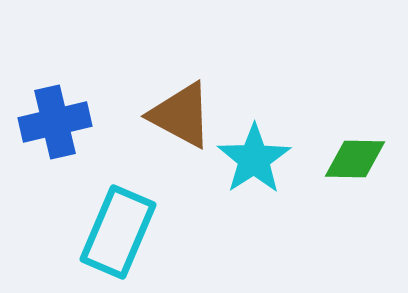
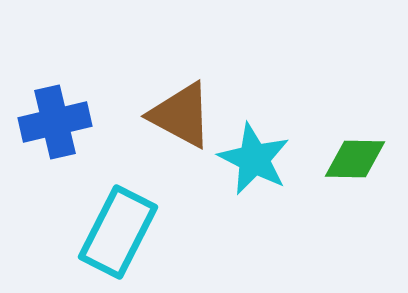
cyan star: rotated 12 degrees counterclockwise
cyan rectangle: rotated 4 degrees clockwise
